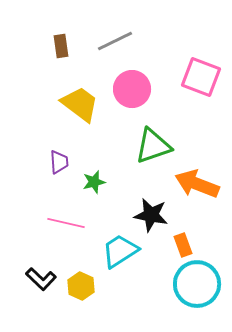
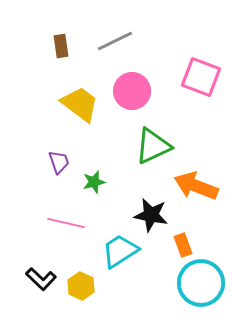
pink circle: moved 2 px down
green triangle: rotated 6 degrees counterclockwise
purple trapezoid: rotated 15 degrees counterclockwise
orange arrow: moved 1 px left, 2 px down
cyan circle: moved 4 px right, 1 px up
